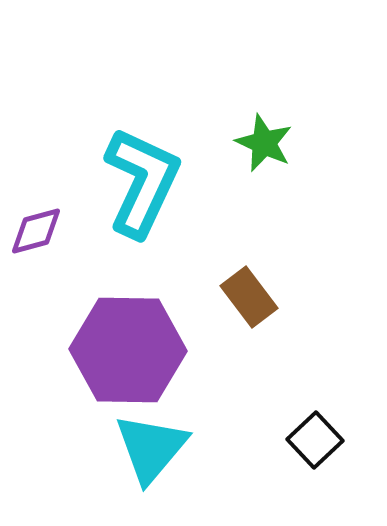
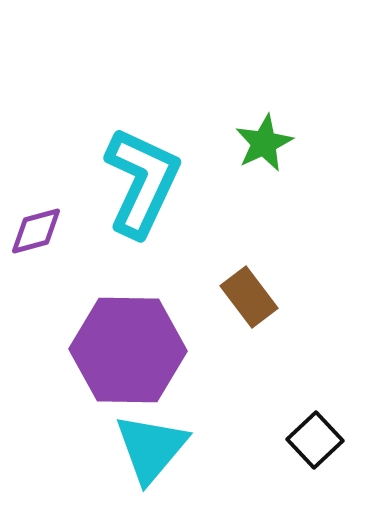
green star: rotated 22 degrees clockwise
